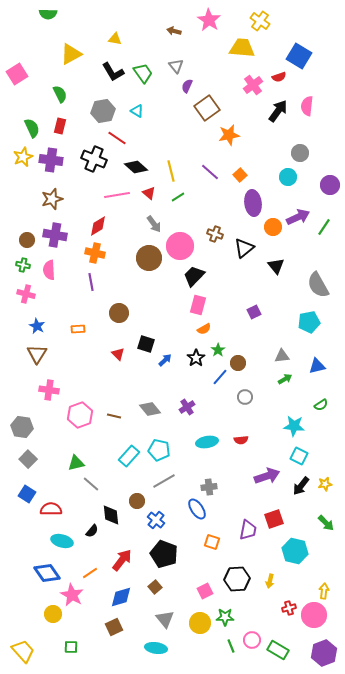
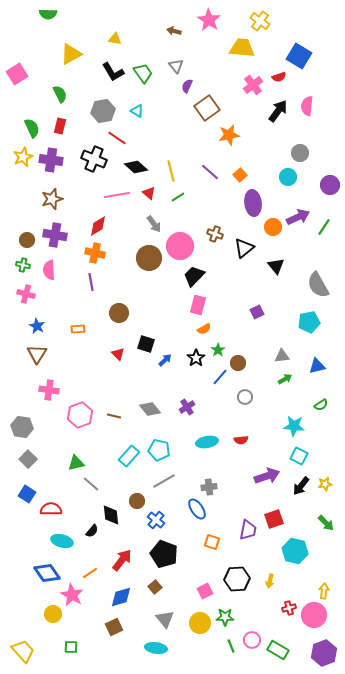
purple square at (254, 312): moved 3 px right
